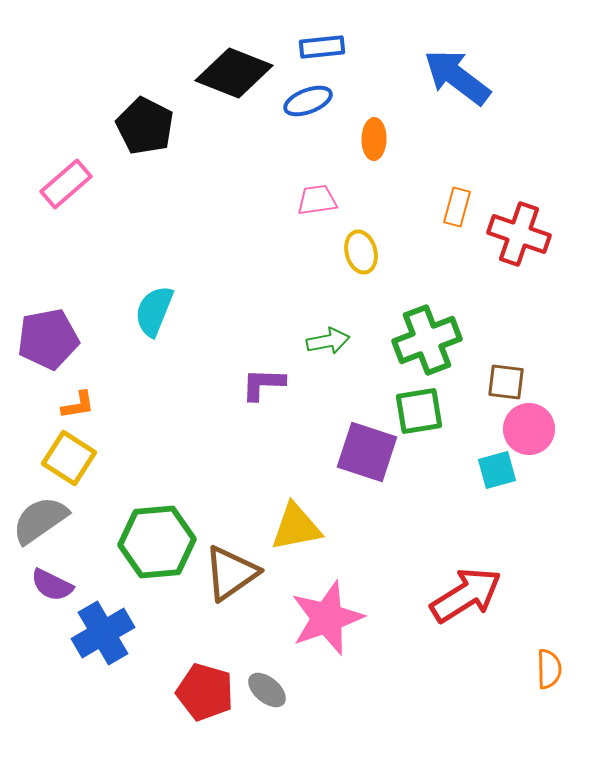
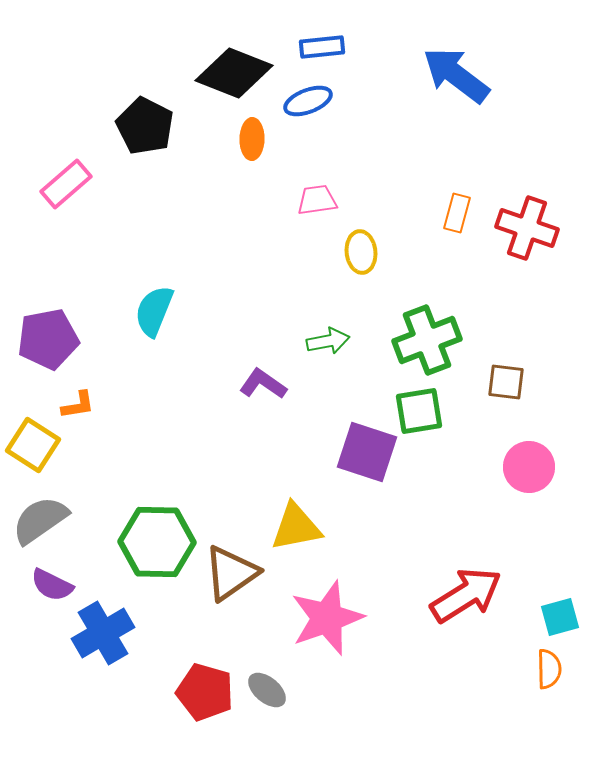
blue arrow: moved 1 px left, 2 px up
orange ellipse: moved 122 px left
orange rectangle: moved 6 px down
red cross: moved 8 px right, 6 px up
yellow ellipse: rotated 9 degrees clockwise
purple L-shape: rotated 33 degrees clockwise
pink circle: moved 38 px down
yellow square: moved 36 px left, 13 px up
cyan square: moved 63 px right, 147 px down
green hexagon: rotated 6 degrees clockwise
